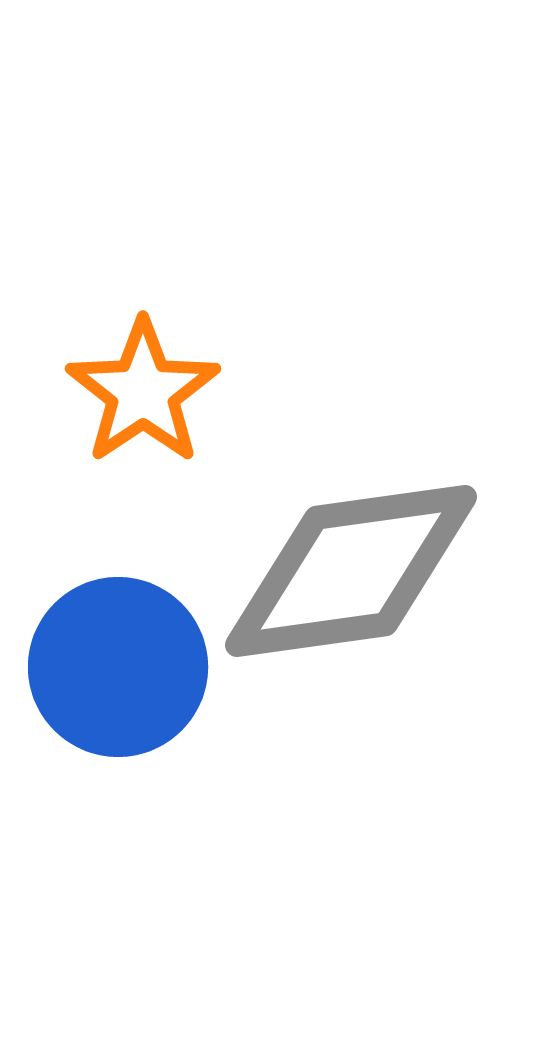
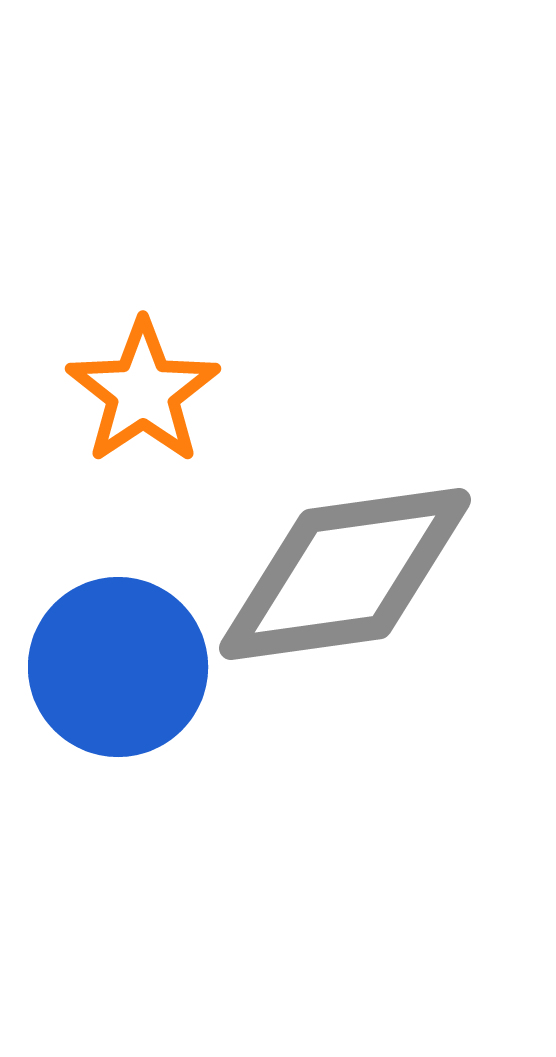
gray diamond: moved 6 px left, 3 px down
